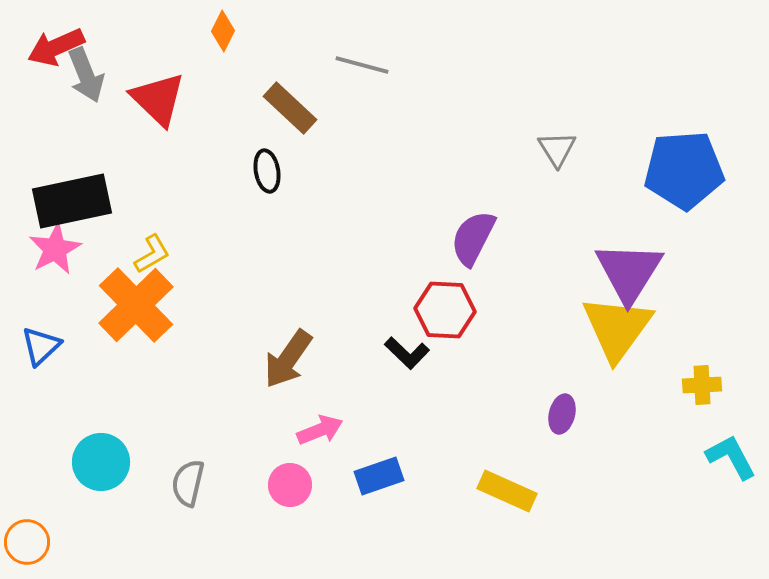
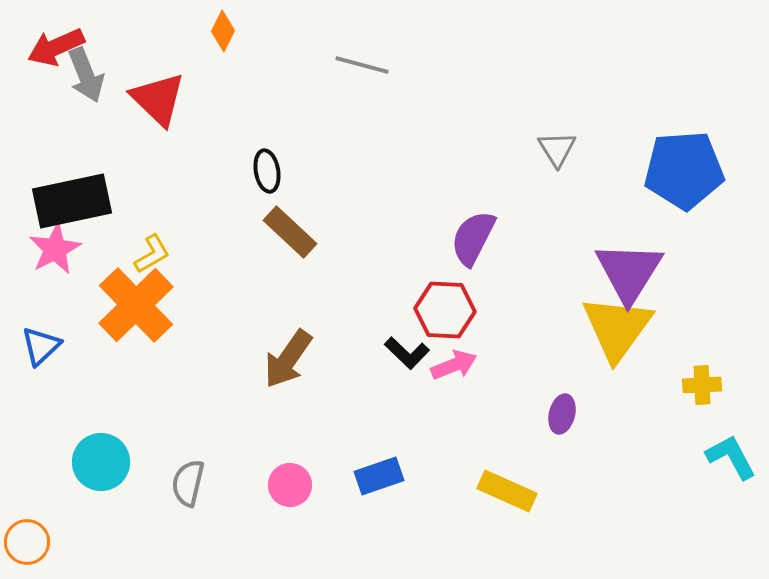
brown rectangle: moved 124 px down
pink arrow: moved 134 px right, 65 px up
